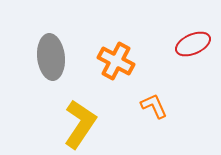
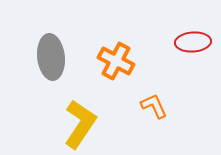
red ellipse: moved 2 px up; rotated 20 degrees clockwise
